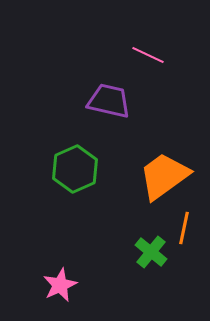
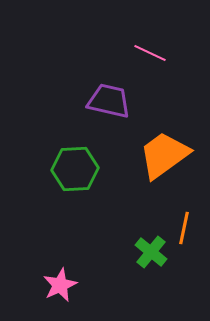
pink line: moved 2 px right, 2 px up
green hexagon: rotated 21 degrees clockwise
orange trapezoid: moved 21 px up
